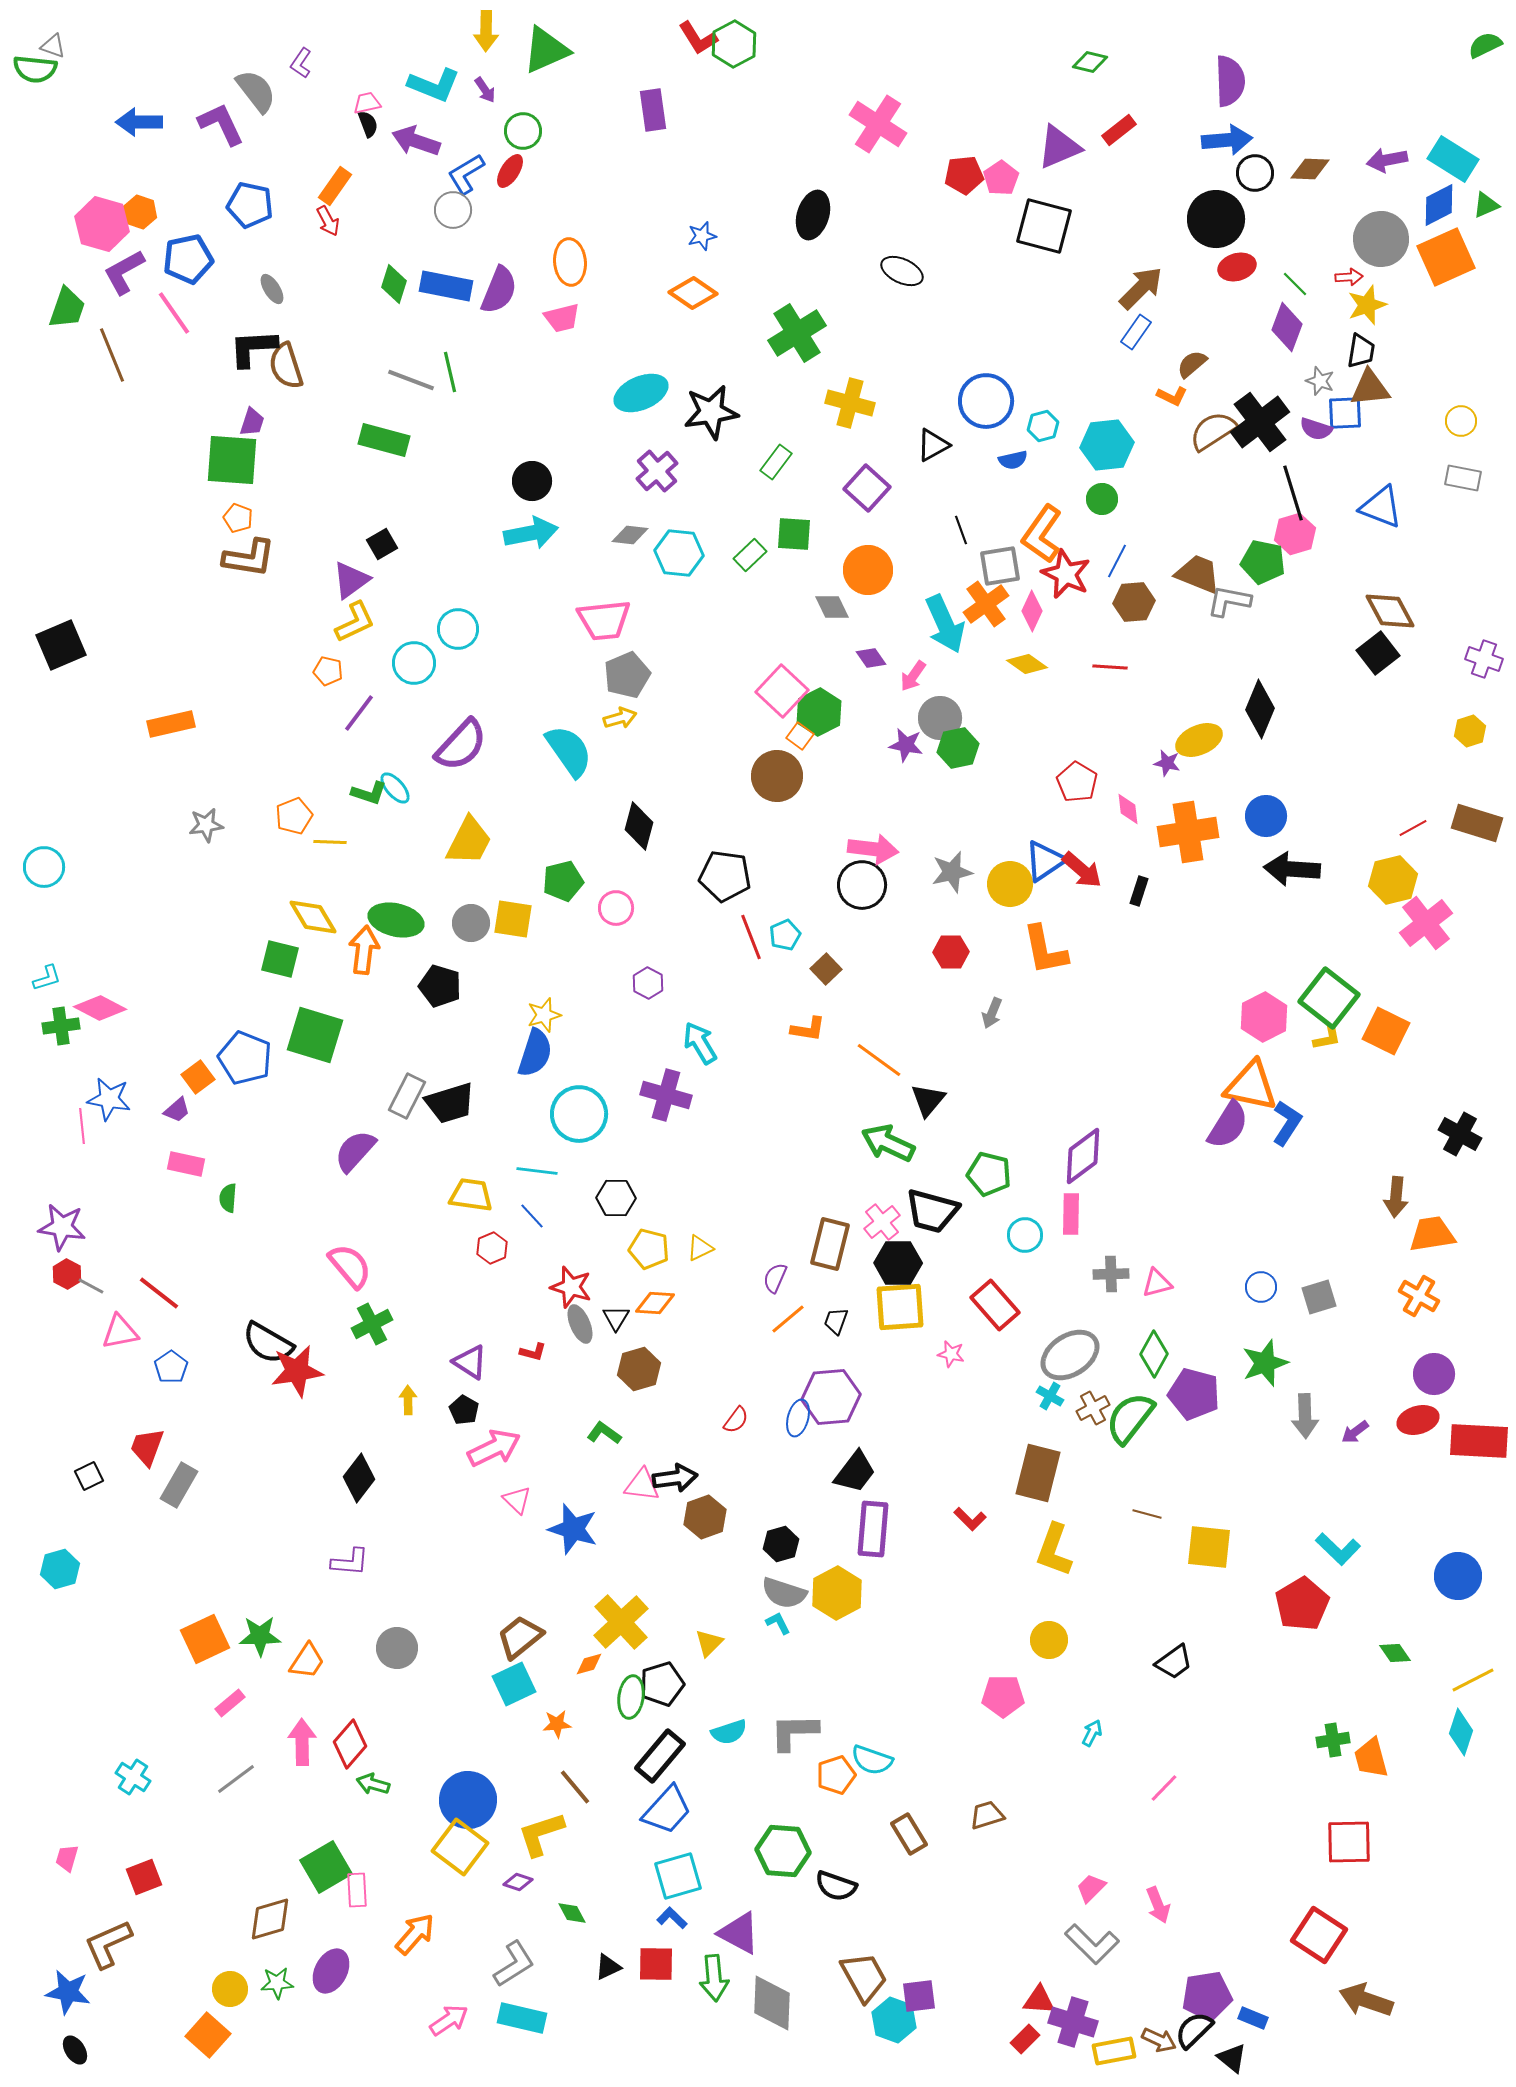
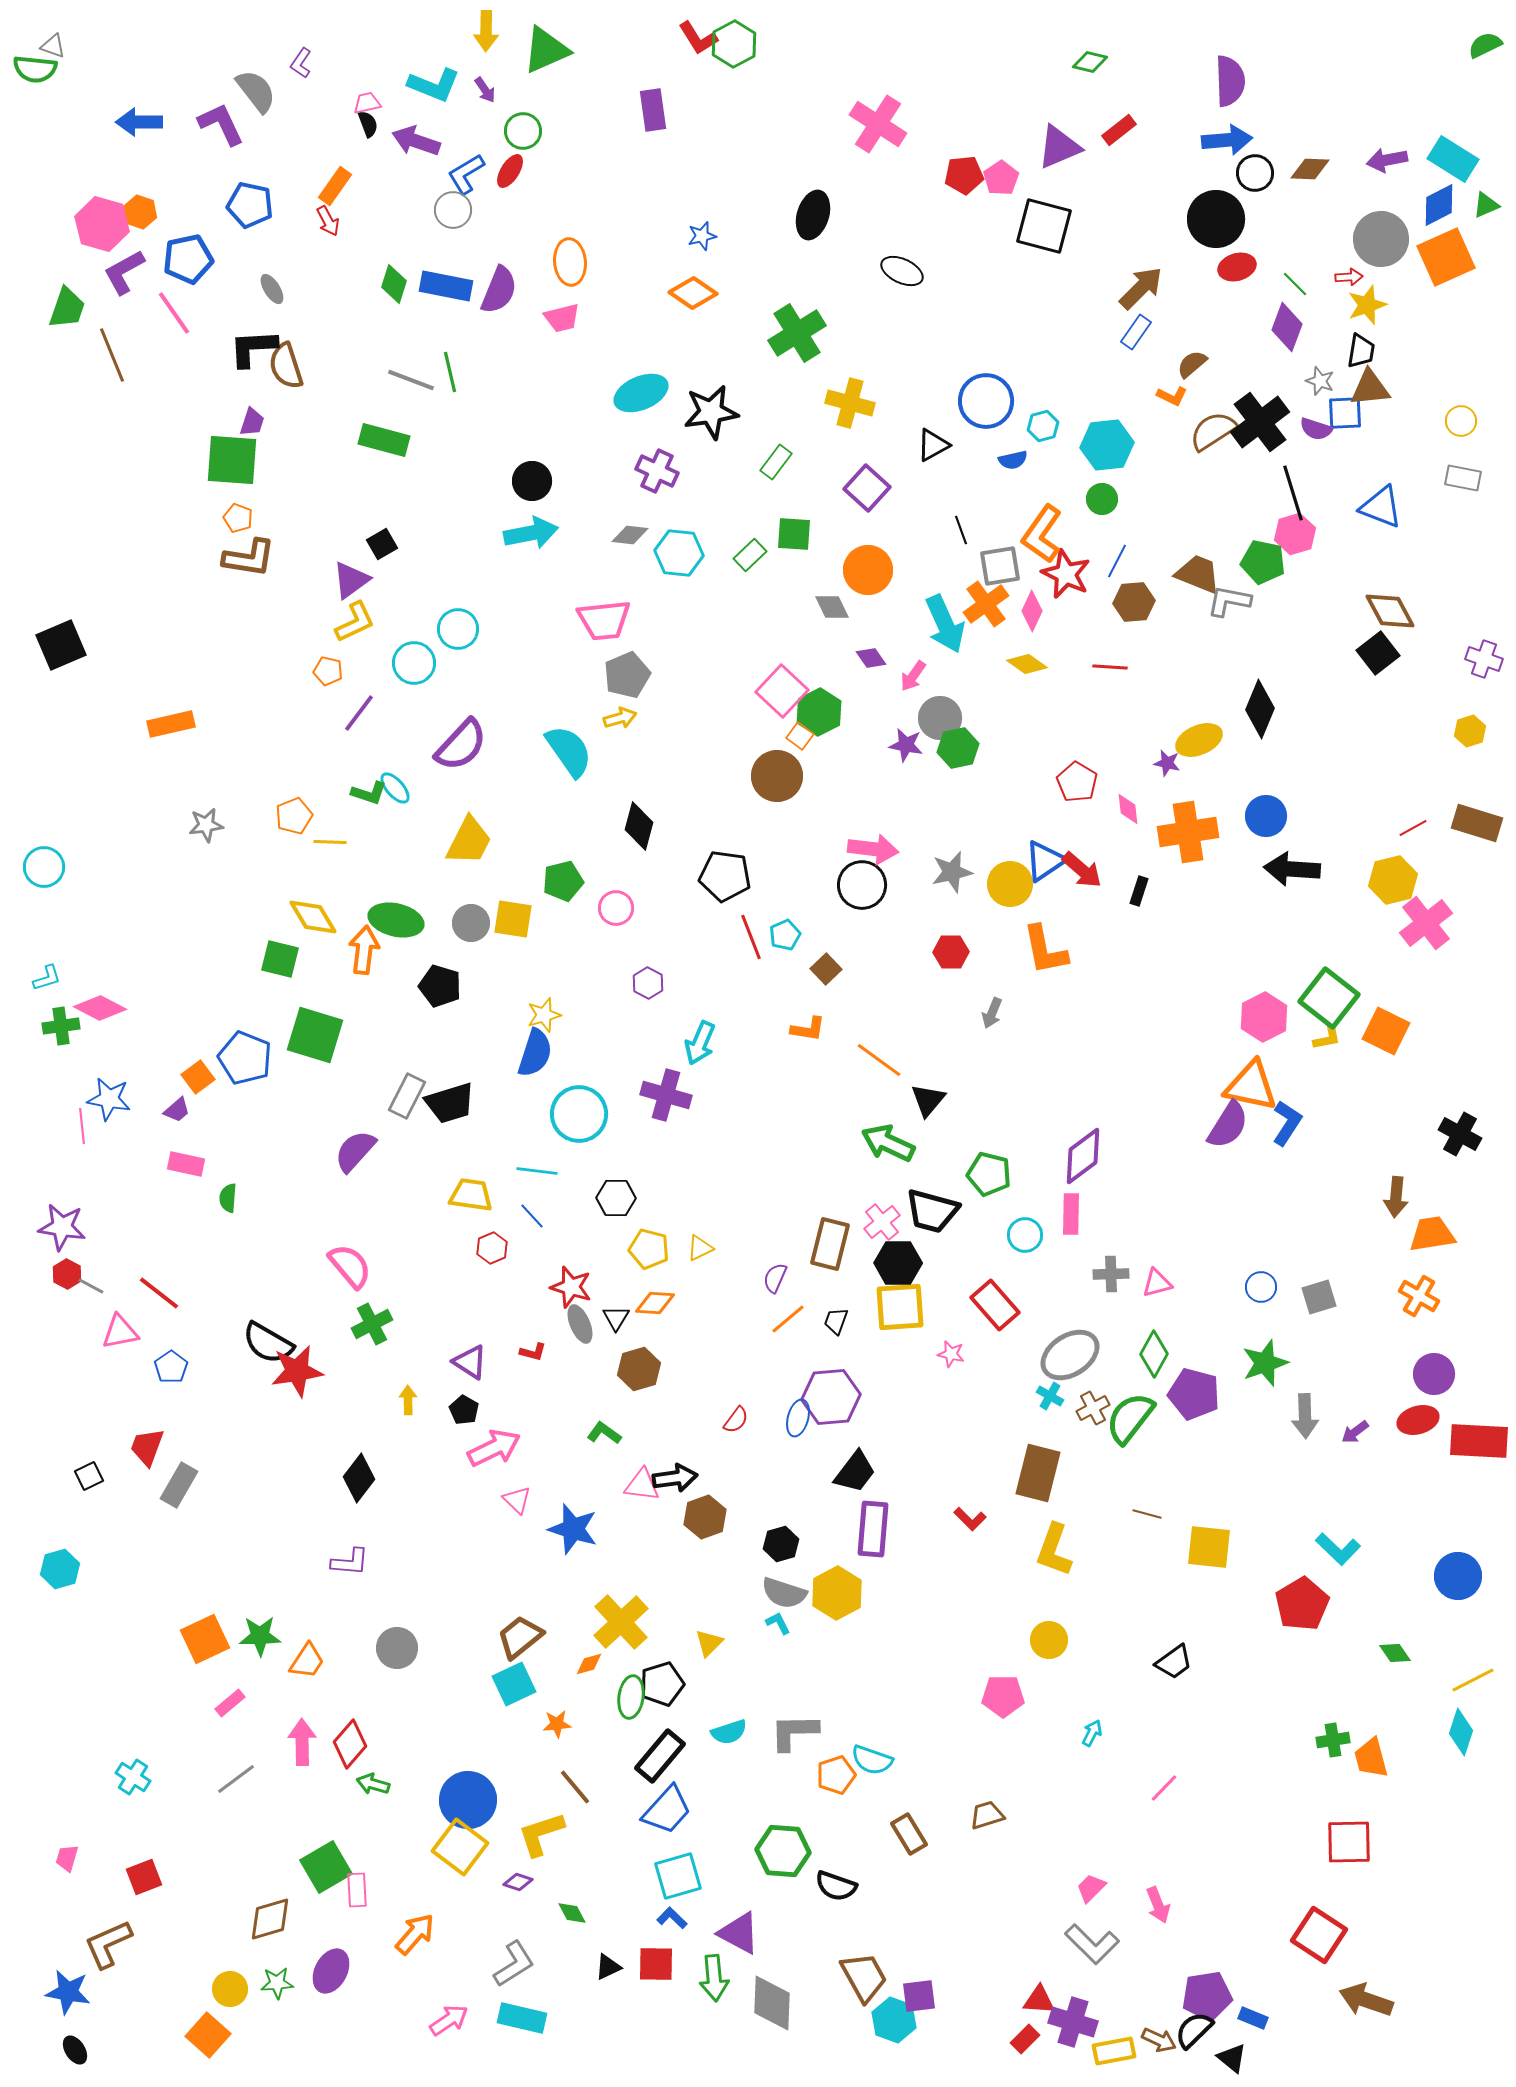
purple cross at (657, 471): rotated 24 degrees counterclockwise
cyan arrow at (700, 1043): rotated 126 degrees counterclockwise
